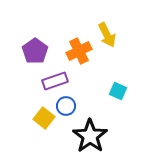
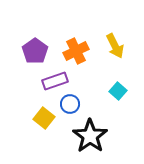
yellow arrow: moved 8 px right, 11 px down
orange cross: moved 3 px left
cyan square: rotated 18 degrees clockwise
blue circle: moved 4 px right, 2 px up
